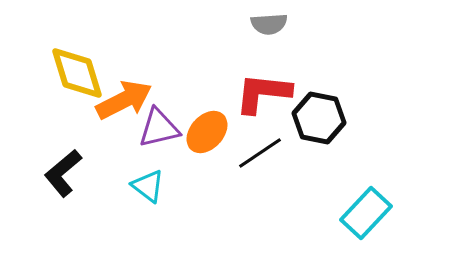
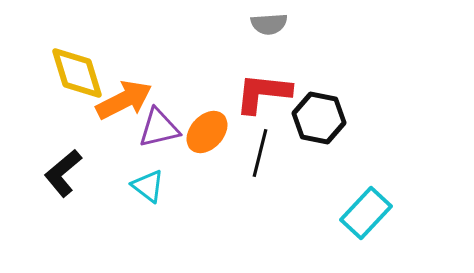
black line: rotated 42 degrees counterclockwise
